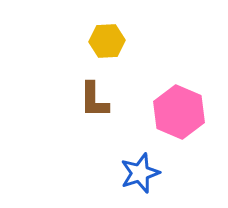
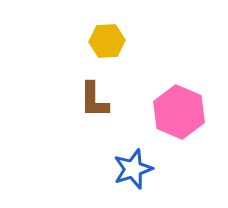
blue star: moved 7 px left, 4 px up
